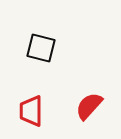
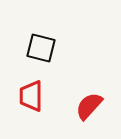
red trapezoid: moved 15 px up
